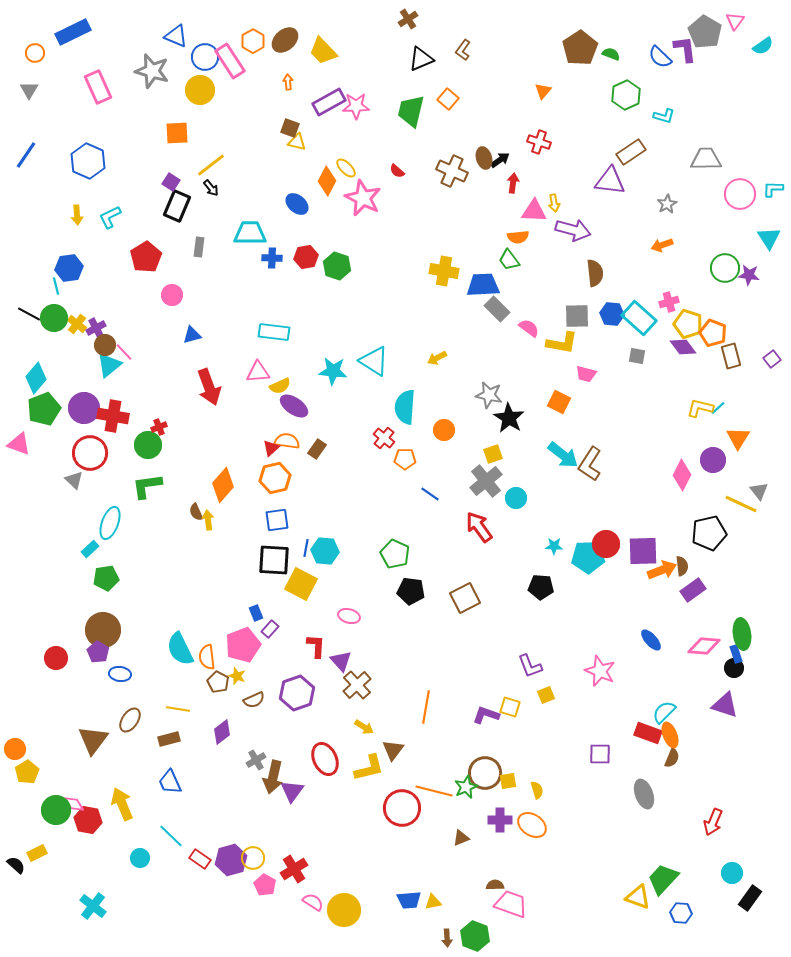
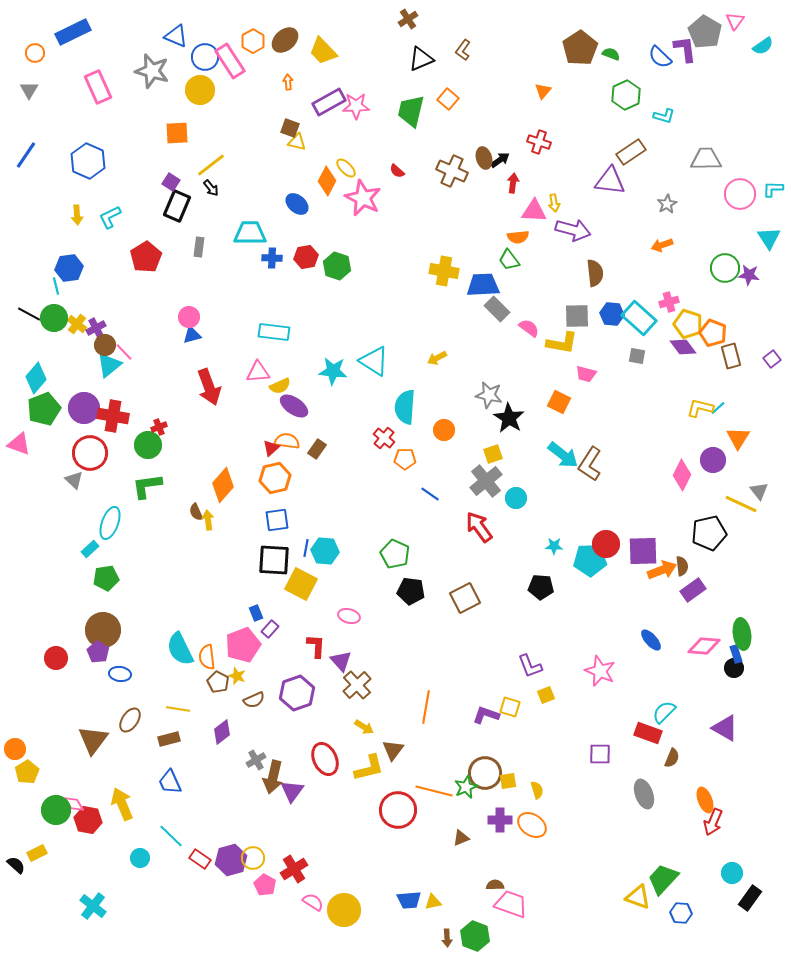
pink circle at (172, 295): moved 17 px right, 22 px down
cyan pentagon at (588, 557): moved 2 px right, 3 px down
purple triangle at (725, 705): moved 23 px down; rotated 12 degrees clockwise
orange ellipse at (670, 735): moved 35 px right, 65 px down
red circle at (402, 808): moved 4 px left, 2 px down
